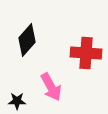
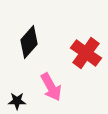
black diamond: moved 2 px right, 2 px down
red cross: rotated 32 degrees clockwise
